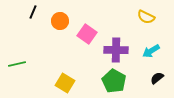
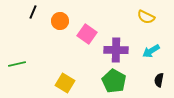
black semicircle: moved 2 px right, 2 px down; rotated 40 degrees counterclockwise
